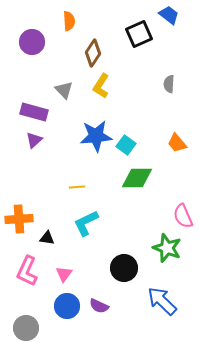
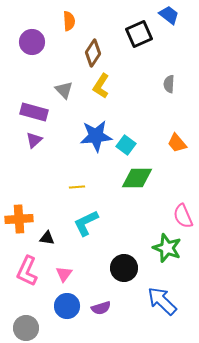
purple semicircle: moved 2 px right, 2 px down; rotated 42 degrees counterclockwise
